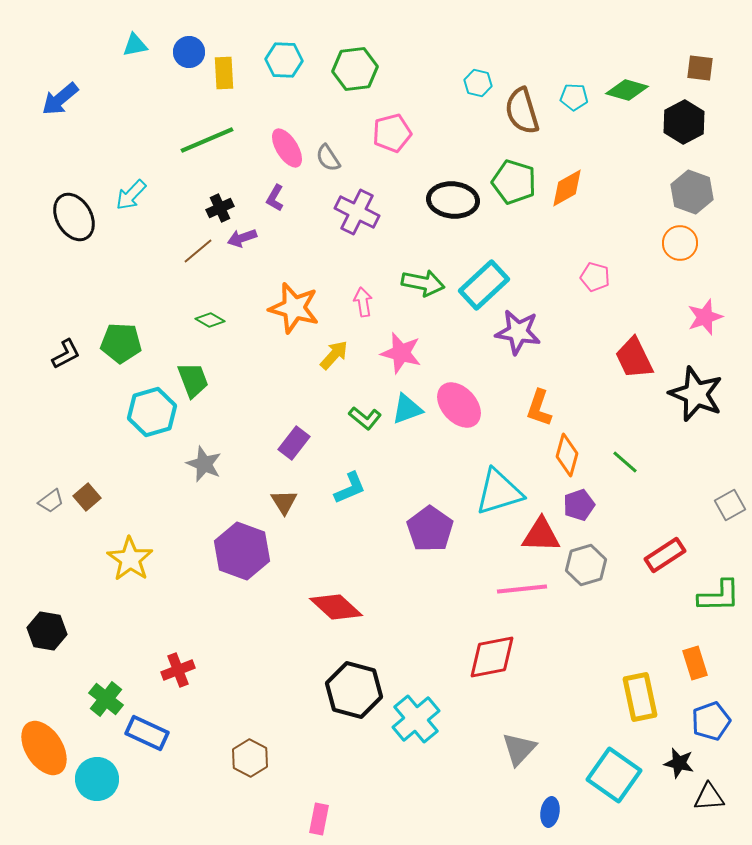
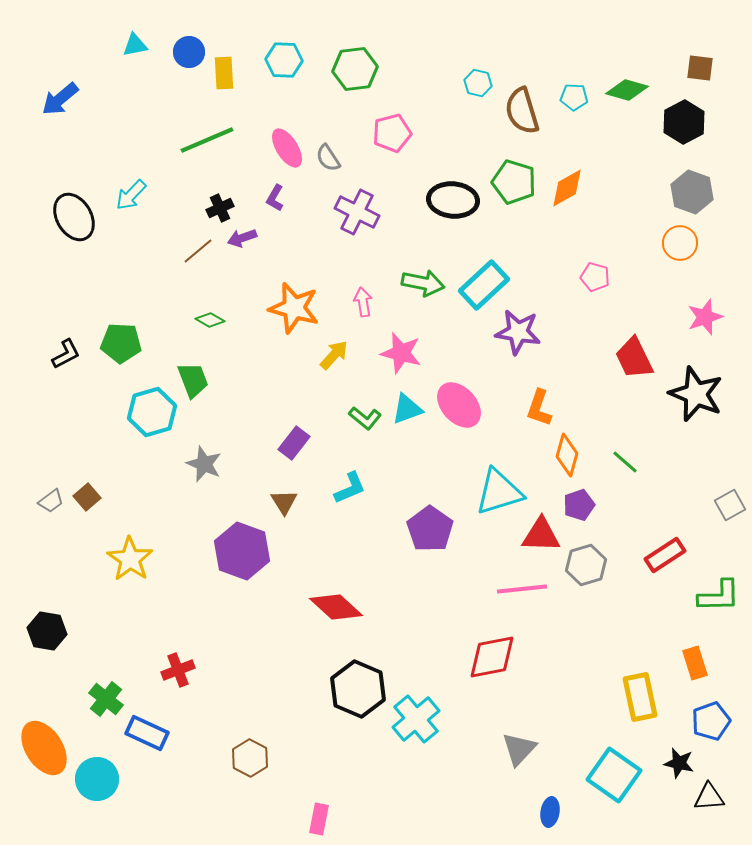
black hexagon at (354, 690): moved 4 px right, 1 px up; rotated 8 degrees clockwise
